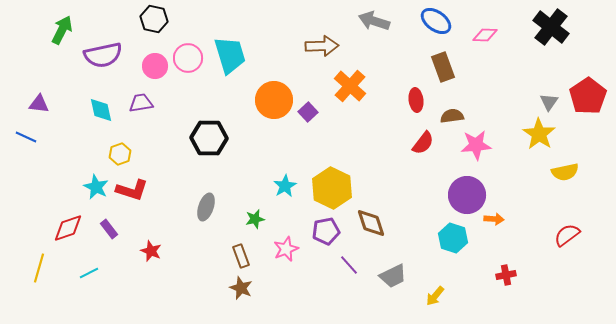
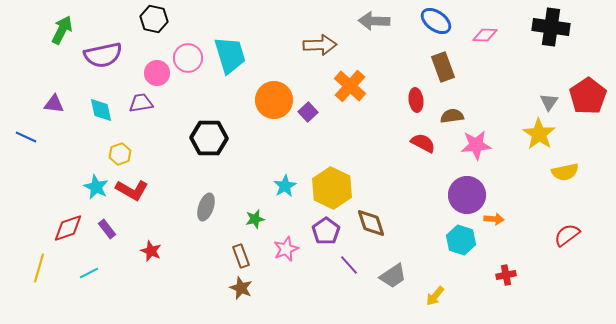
gray arrow at (374, 21): rotated 16 degrees counterclockwise
black cross at (551, 27): rotated 30 degrees counterclockwise
brown arrow at (322, 46): moved 2 px left, 1 px up
pink circle at (155, 66): moved 2 px right, 7 px down
purple triangle at (39, 104): moved 15 px right
red semicircle at (423, 143): rotated 100 degrees counterclockwise
red L-shape at (132, 190): rotated 12 degrees clockwise
purple rectangle at (109, 229): moved 2 px left
purple pentagon at (326, 231): rotated 24 degrees counterclockwise
cyan hexagon at (453, 238): moved 8 px right, 2 px down
gray trapezoid at (393, 276): rotated 8 degrees counterclockwise
